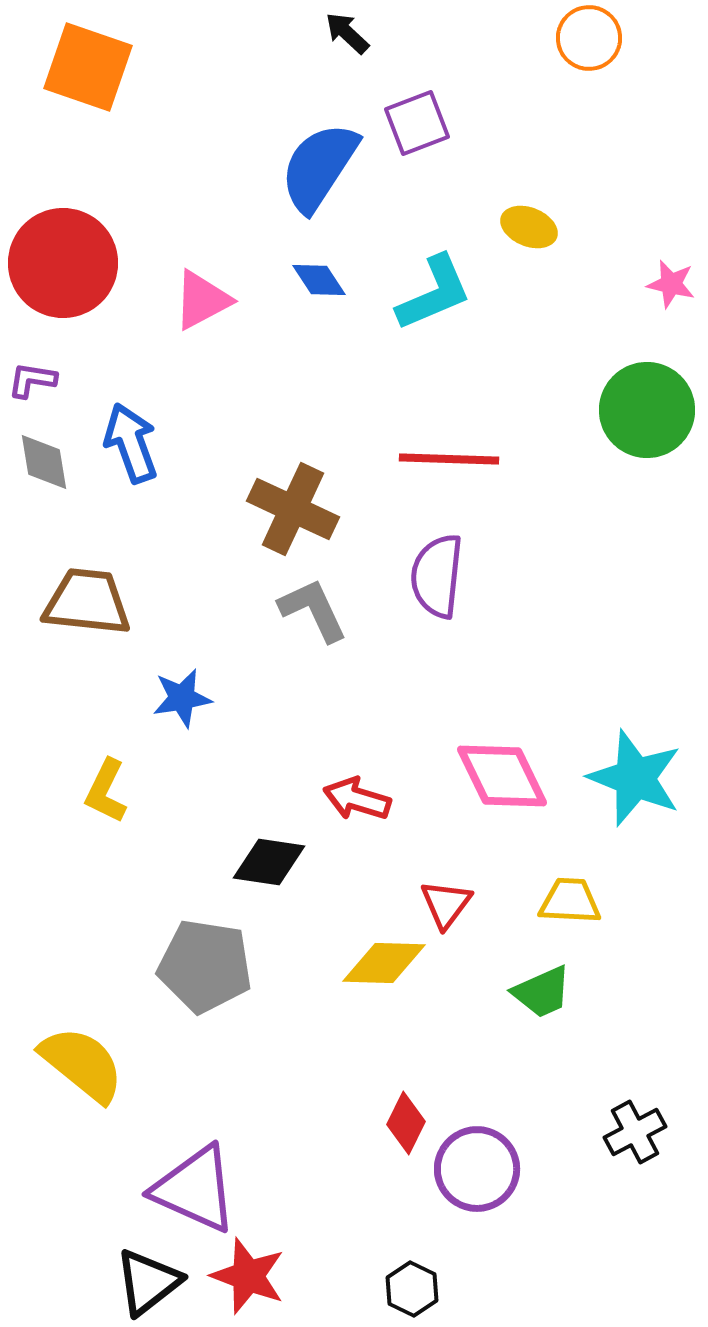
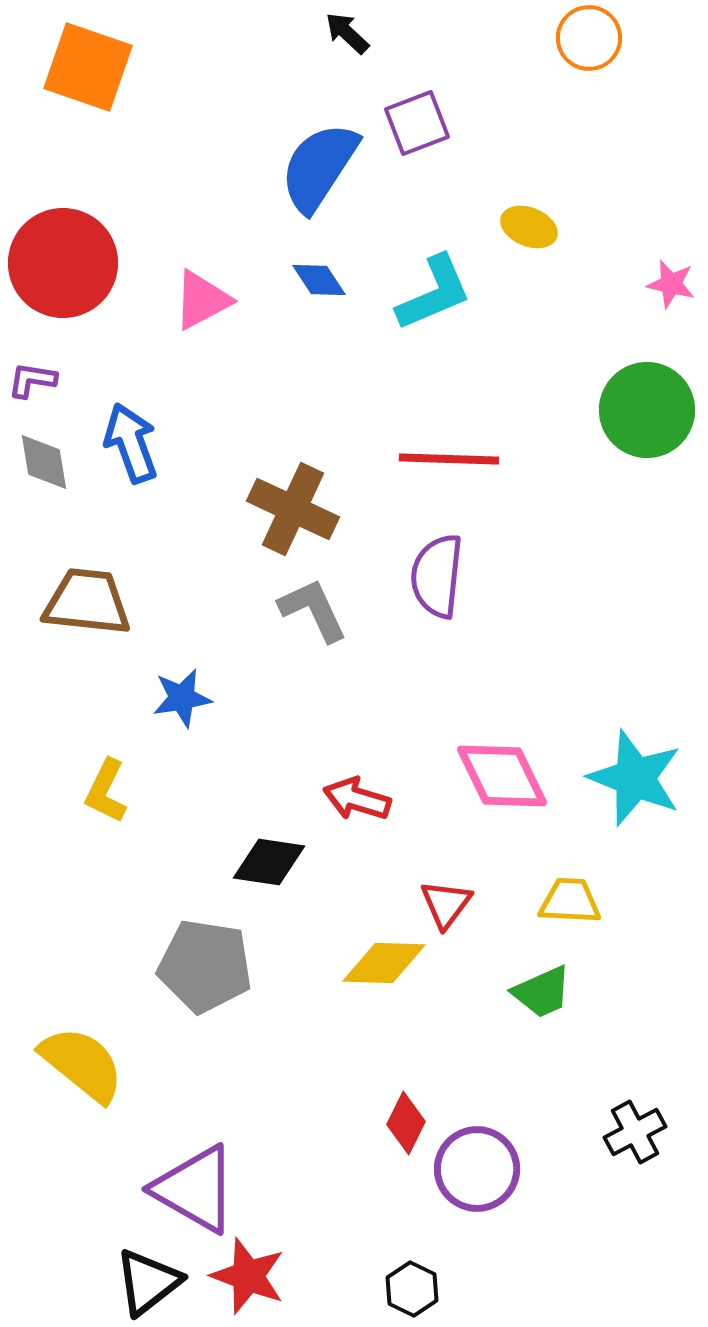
purple triangle: rotated 6 degrees clockwise
